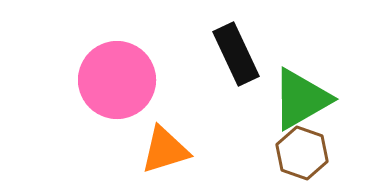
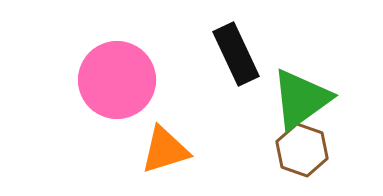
green triangle: rotated 6 degrees counterclockwise
brown hexagon: moved 3 px up
